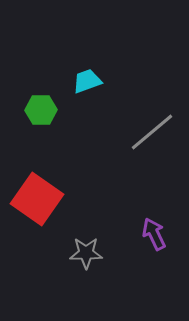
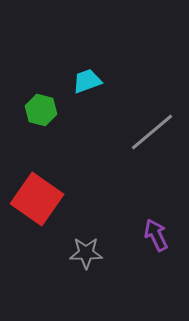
green hexagon: rotated 16 degrees clockwise
purple arrow: moved 2 px right, 1 px down
